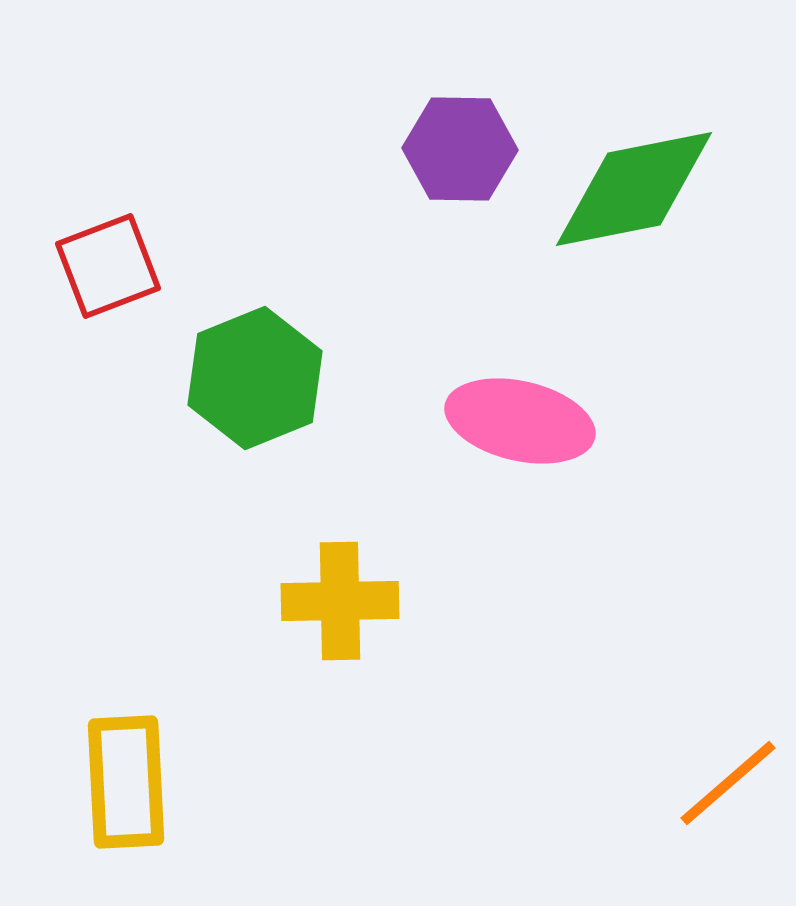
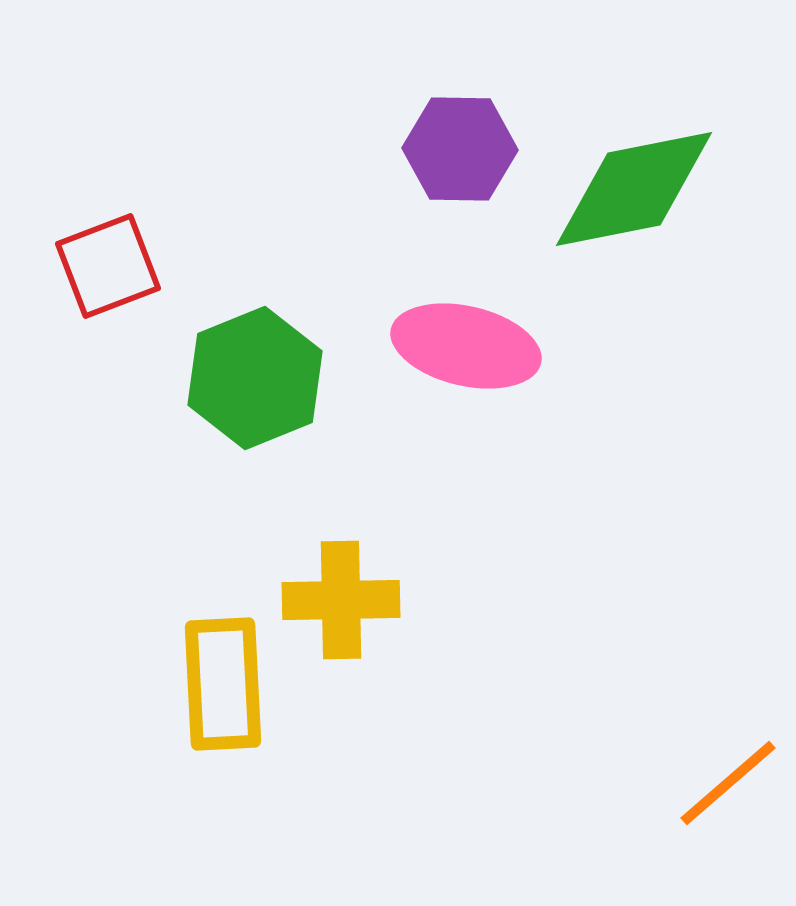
pink ellipse: moved 54 px left, 75 px up
yellow cross: moved 1 px right, 1 px up
yellow rectangle: moved 97 px right, 98 px up
